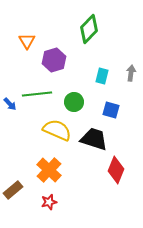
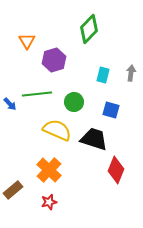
cyan rectangle: moved 1 px right, 1 px up
